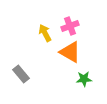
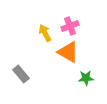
orange triangle: moved 2 px left
green star: moved 2 px right, 1 px up
